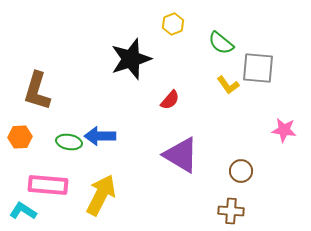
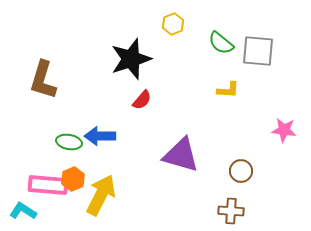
gray square: moved 17 px up
yellow L-shape: moved 5 px down; rotated 50 degrees counterclockwise
brown L-shape: moved 6 px right, 11 px up
red semicircle: moved 28 px left
orange hexagon: moved 53 px right, 42 px down; rotated 20 degrees counterclockwise
purple triangle: rotated 15 degrees counterclockwise
